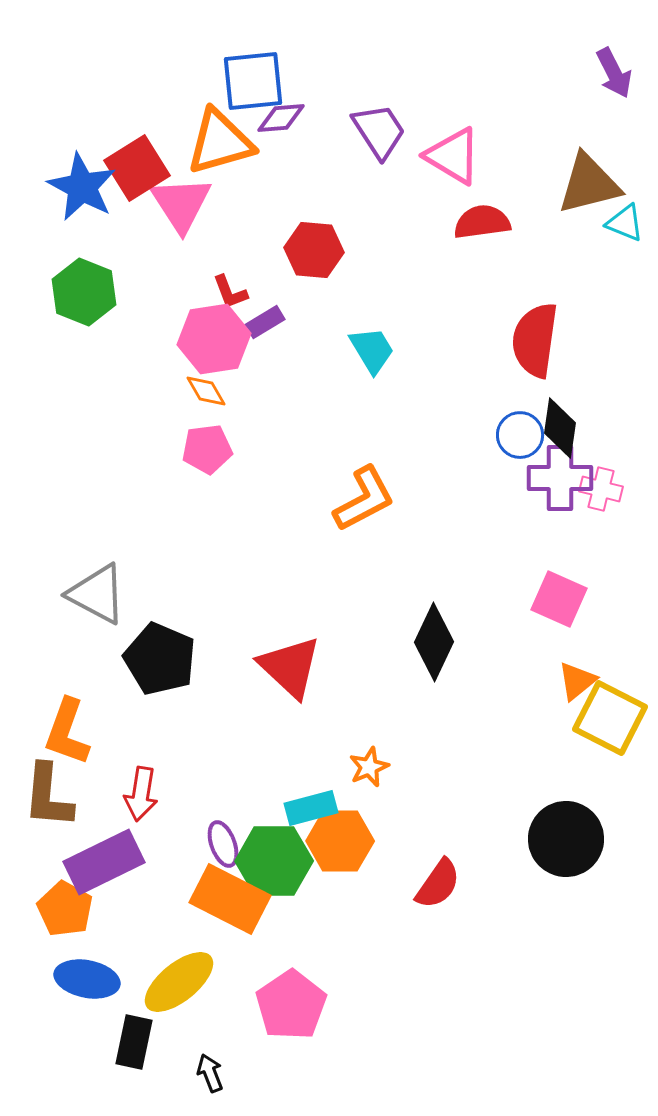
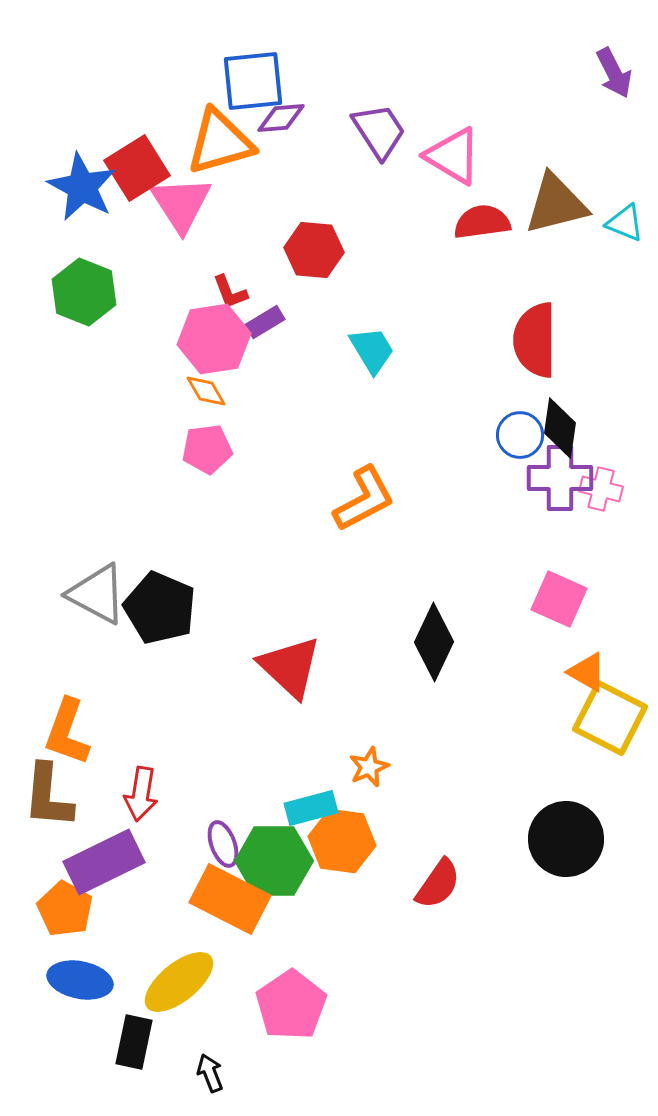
brown triangle at (589, 184): moved 33 px left, 20 px down
red semicircle at (535, 340): rotated 8 degrees counterclockwise
black pentagon at (160, 659): moved 51 px up
orange triangle at (577, 681): moved 10 px right, 9 px up; rotated 51 degrees counterclockwise
orange hexagon at (340, 841): moved 2 px right; rotated 8 degrees clockwise
blue ellipse at (87, 979): moved 7 px left, 1 px down
